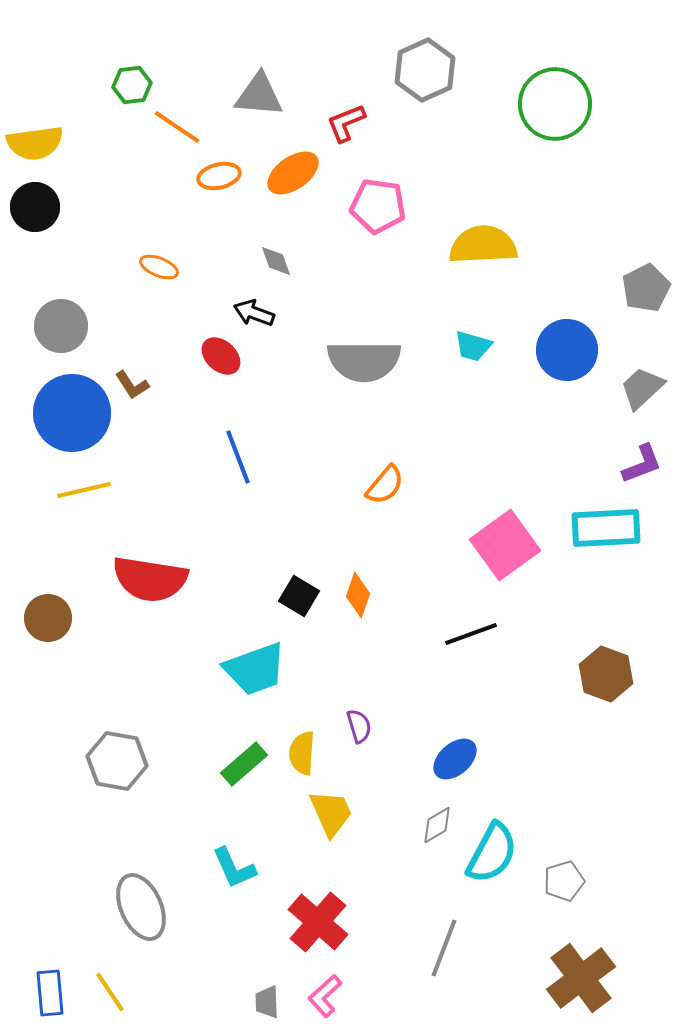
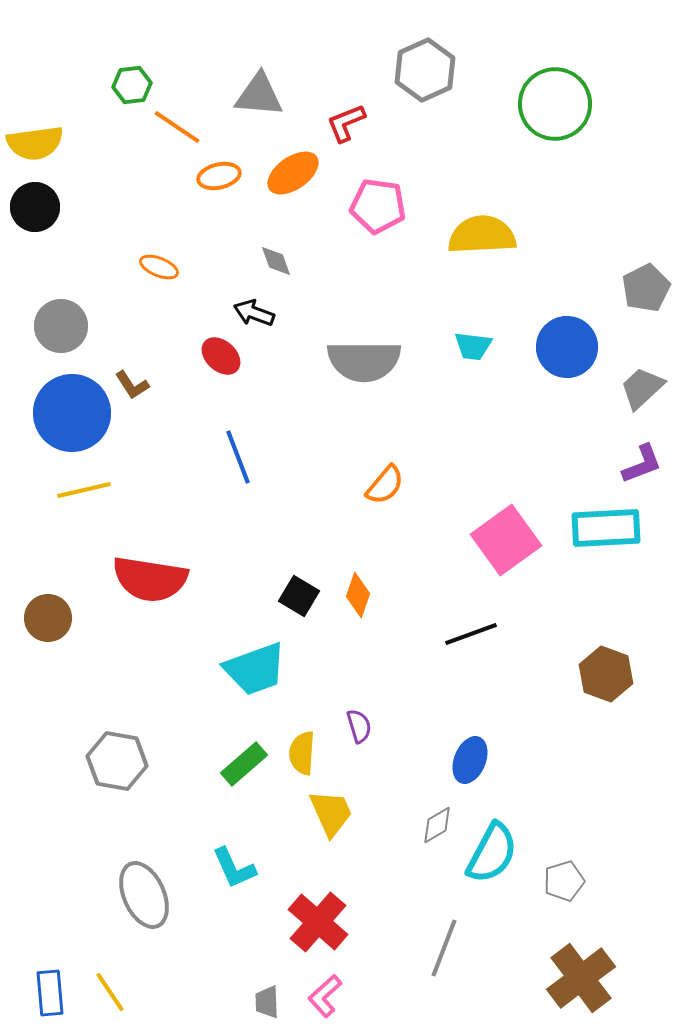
yellow semicircle at (483, 245): moved 1 px left, 10 px up
cyan trapezoid at (473, 346): rotated 9 degrees counterclockwise
blue circle at (567, 350): moved 3 px up
pink square at (505, 545): moved 1 px right, 5 px up
blue ellipse at (455, 759): moved 15 px right, 1 px down; rotated 27 degrees counterclockwise
gray ellipse at (141, 907): moved 3 px right, 12 px up
